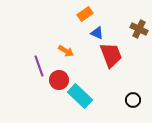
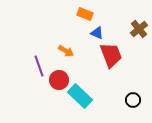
orange rectangle: rotated 56 degrees clockwise
brown cross: rotated 24 degrees clockwise
